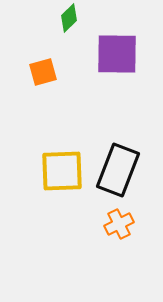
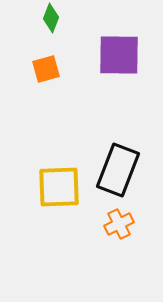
green diamond: moved 18 px left; rotated 24 degrees counterclockwise
purple square: moved 2 px right, 1 px down
orange square: moved 3 px right, 3 px up
yellow square: moved 3 px left, 16 px down
